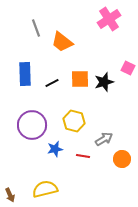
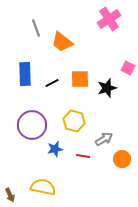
black star: moved 3 px right, 6 px down
yellow semicircle: moved 2 px left, 2 px up; rotated 25 degrees clockwise
